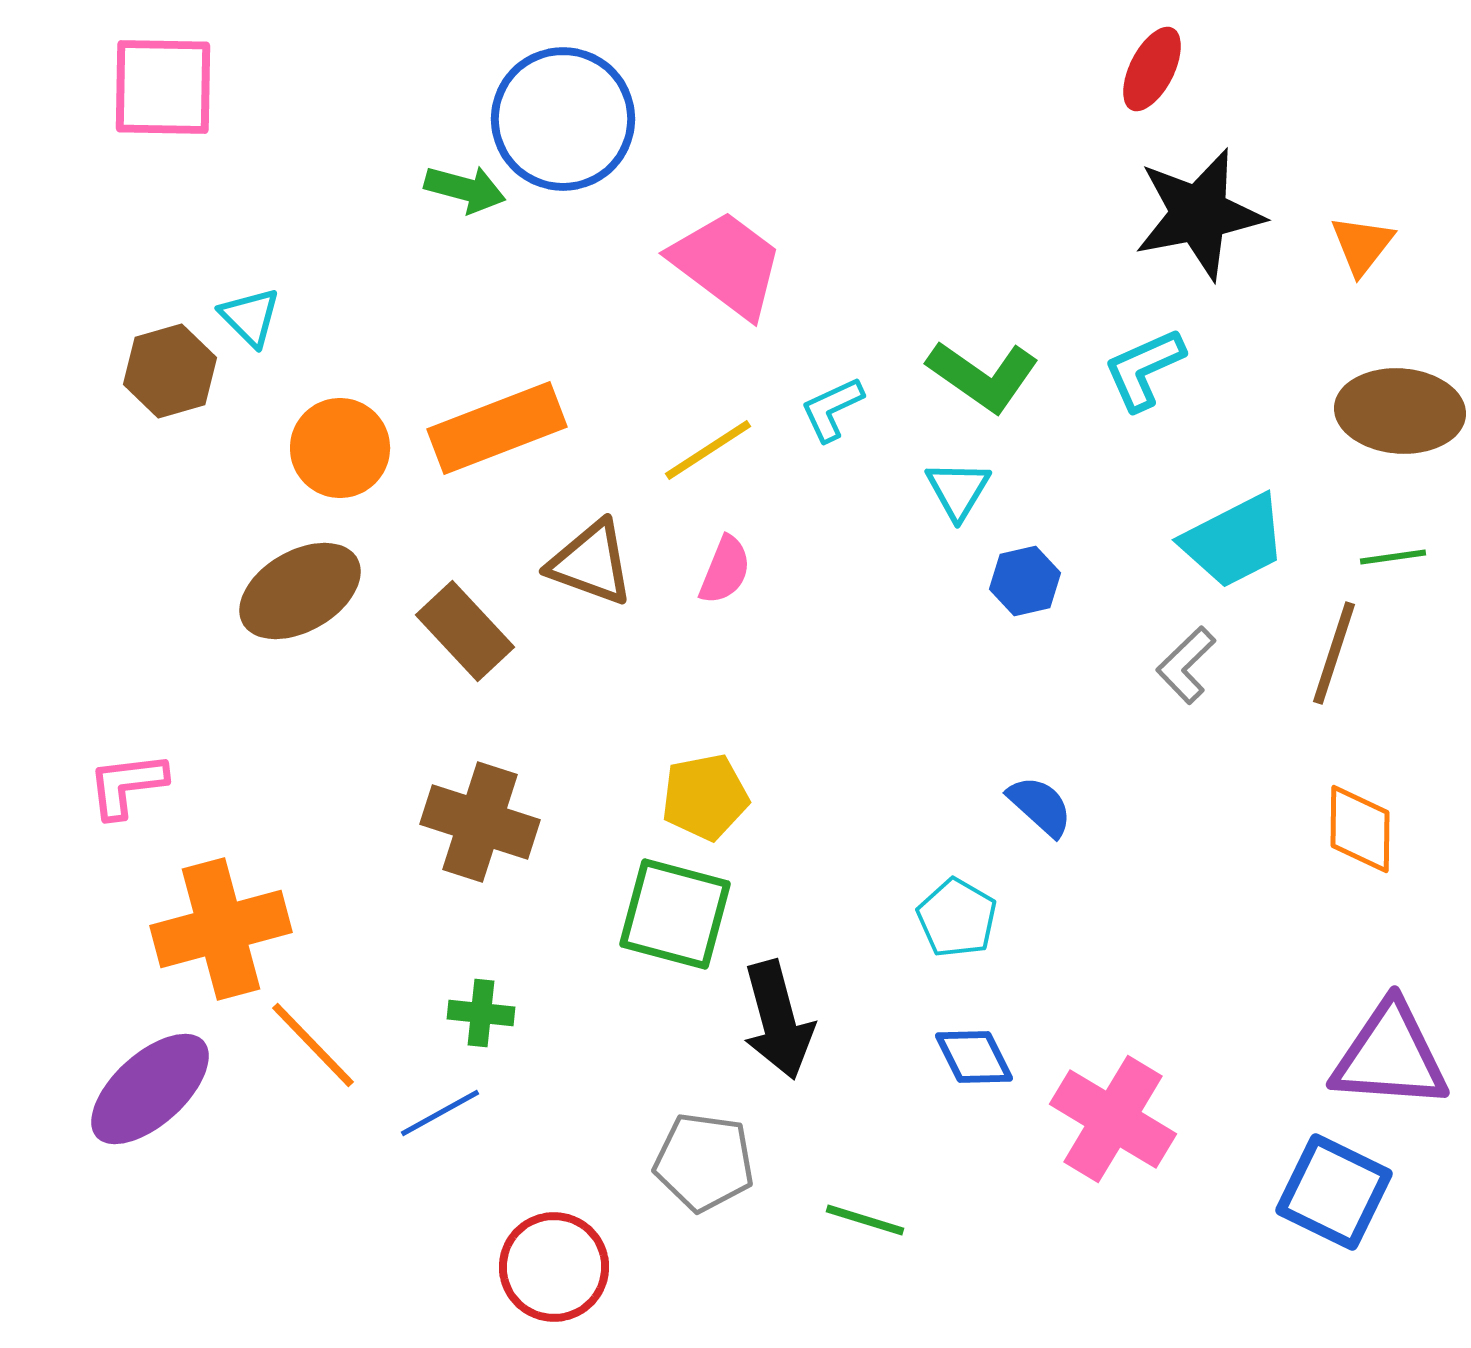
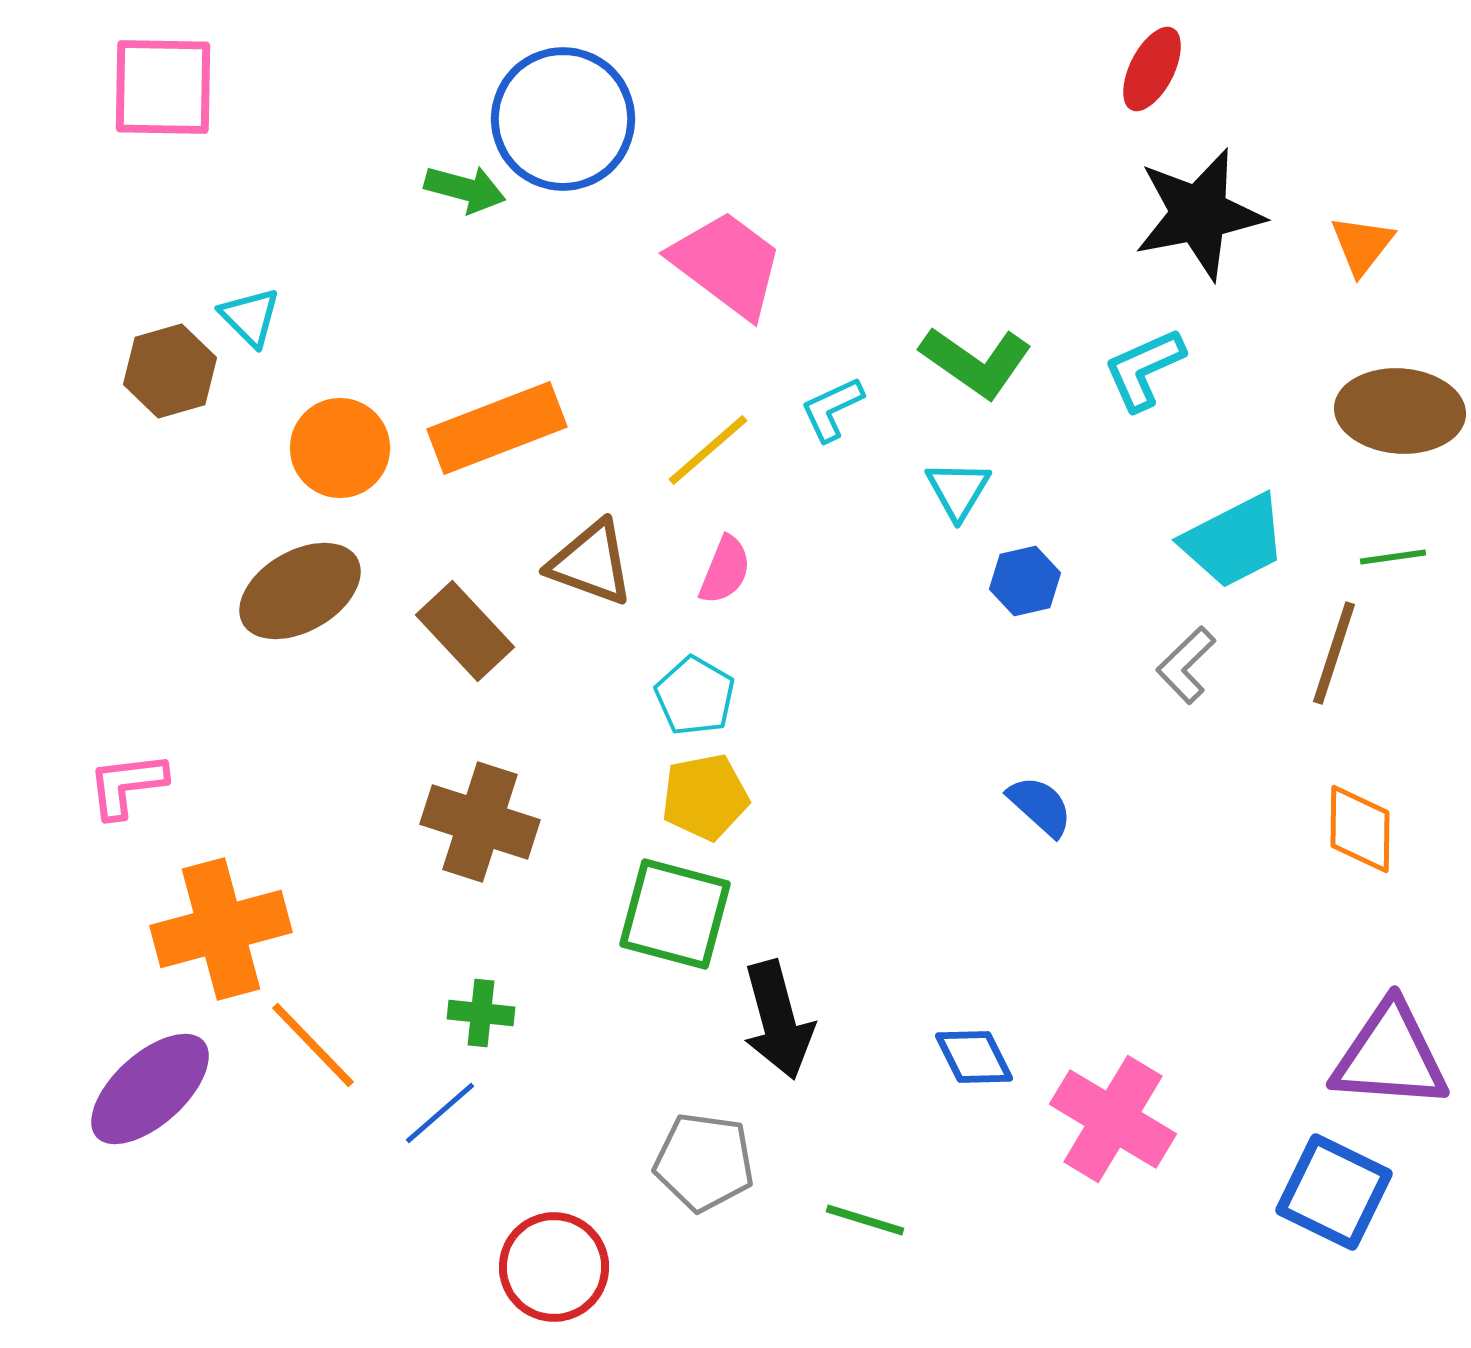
green L-shape at (983, 376): moved 7 px left, 14 px up
yellow line at (708, 450): rotated 8 degrees counterclockwise
cyan pentagon at (957, 918): moved 262 px left, 222 px up
blue line at (440, 1113): rotated 12 degrees counterclockwise
